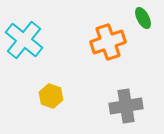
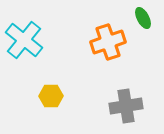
yellow hexagon: rotated 20 degrees counterclockwise
